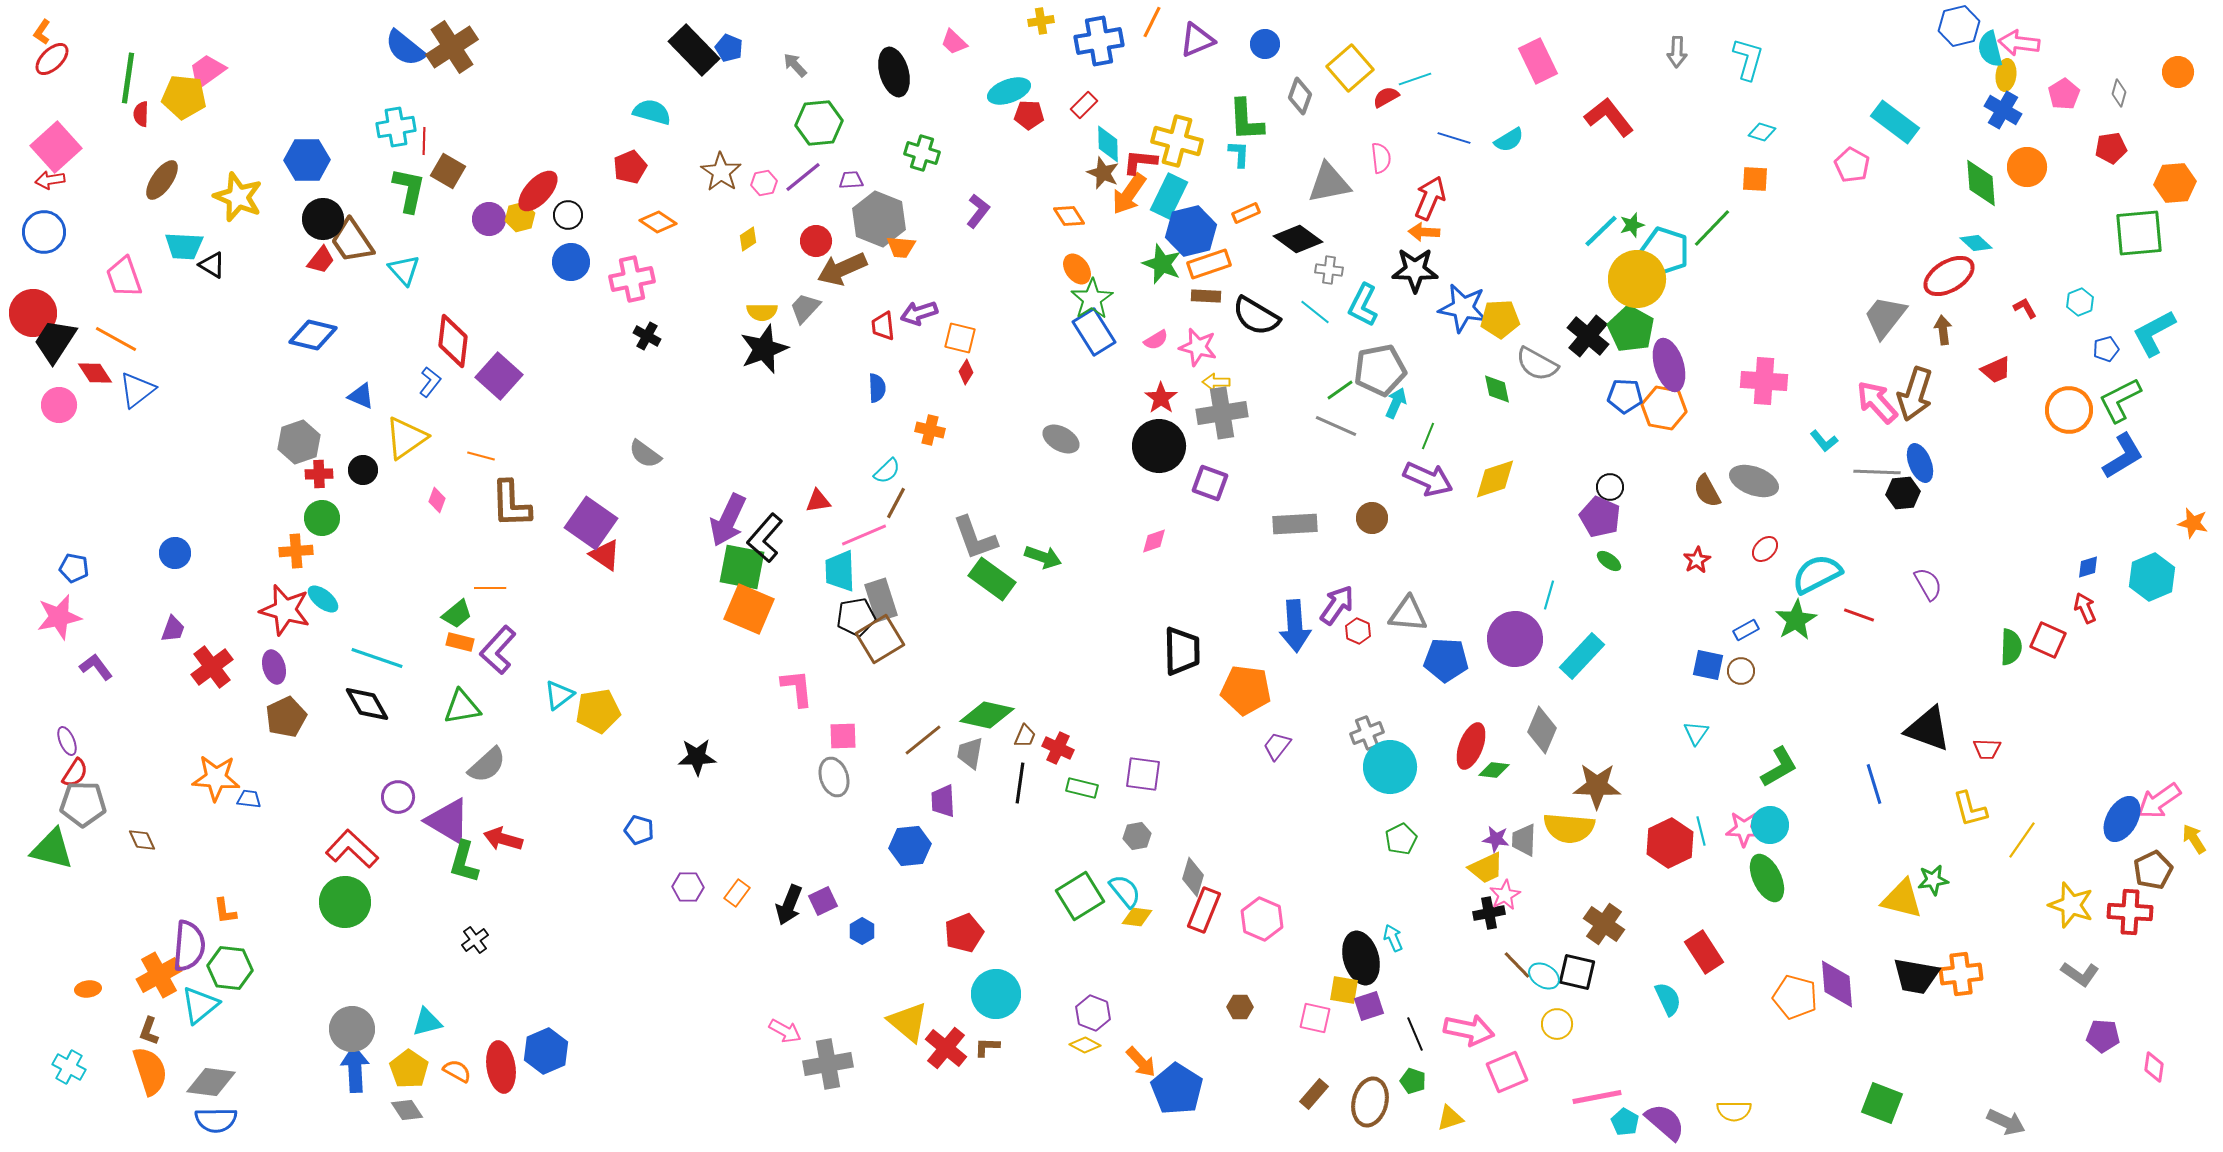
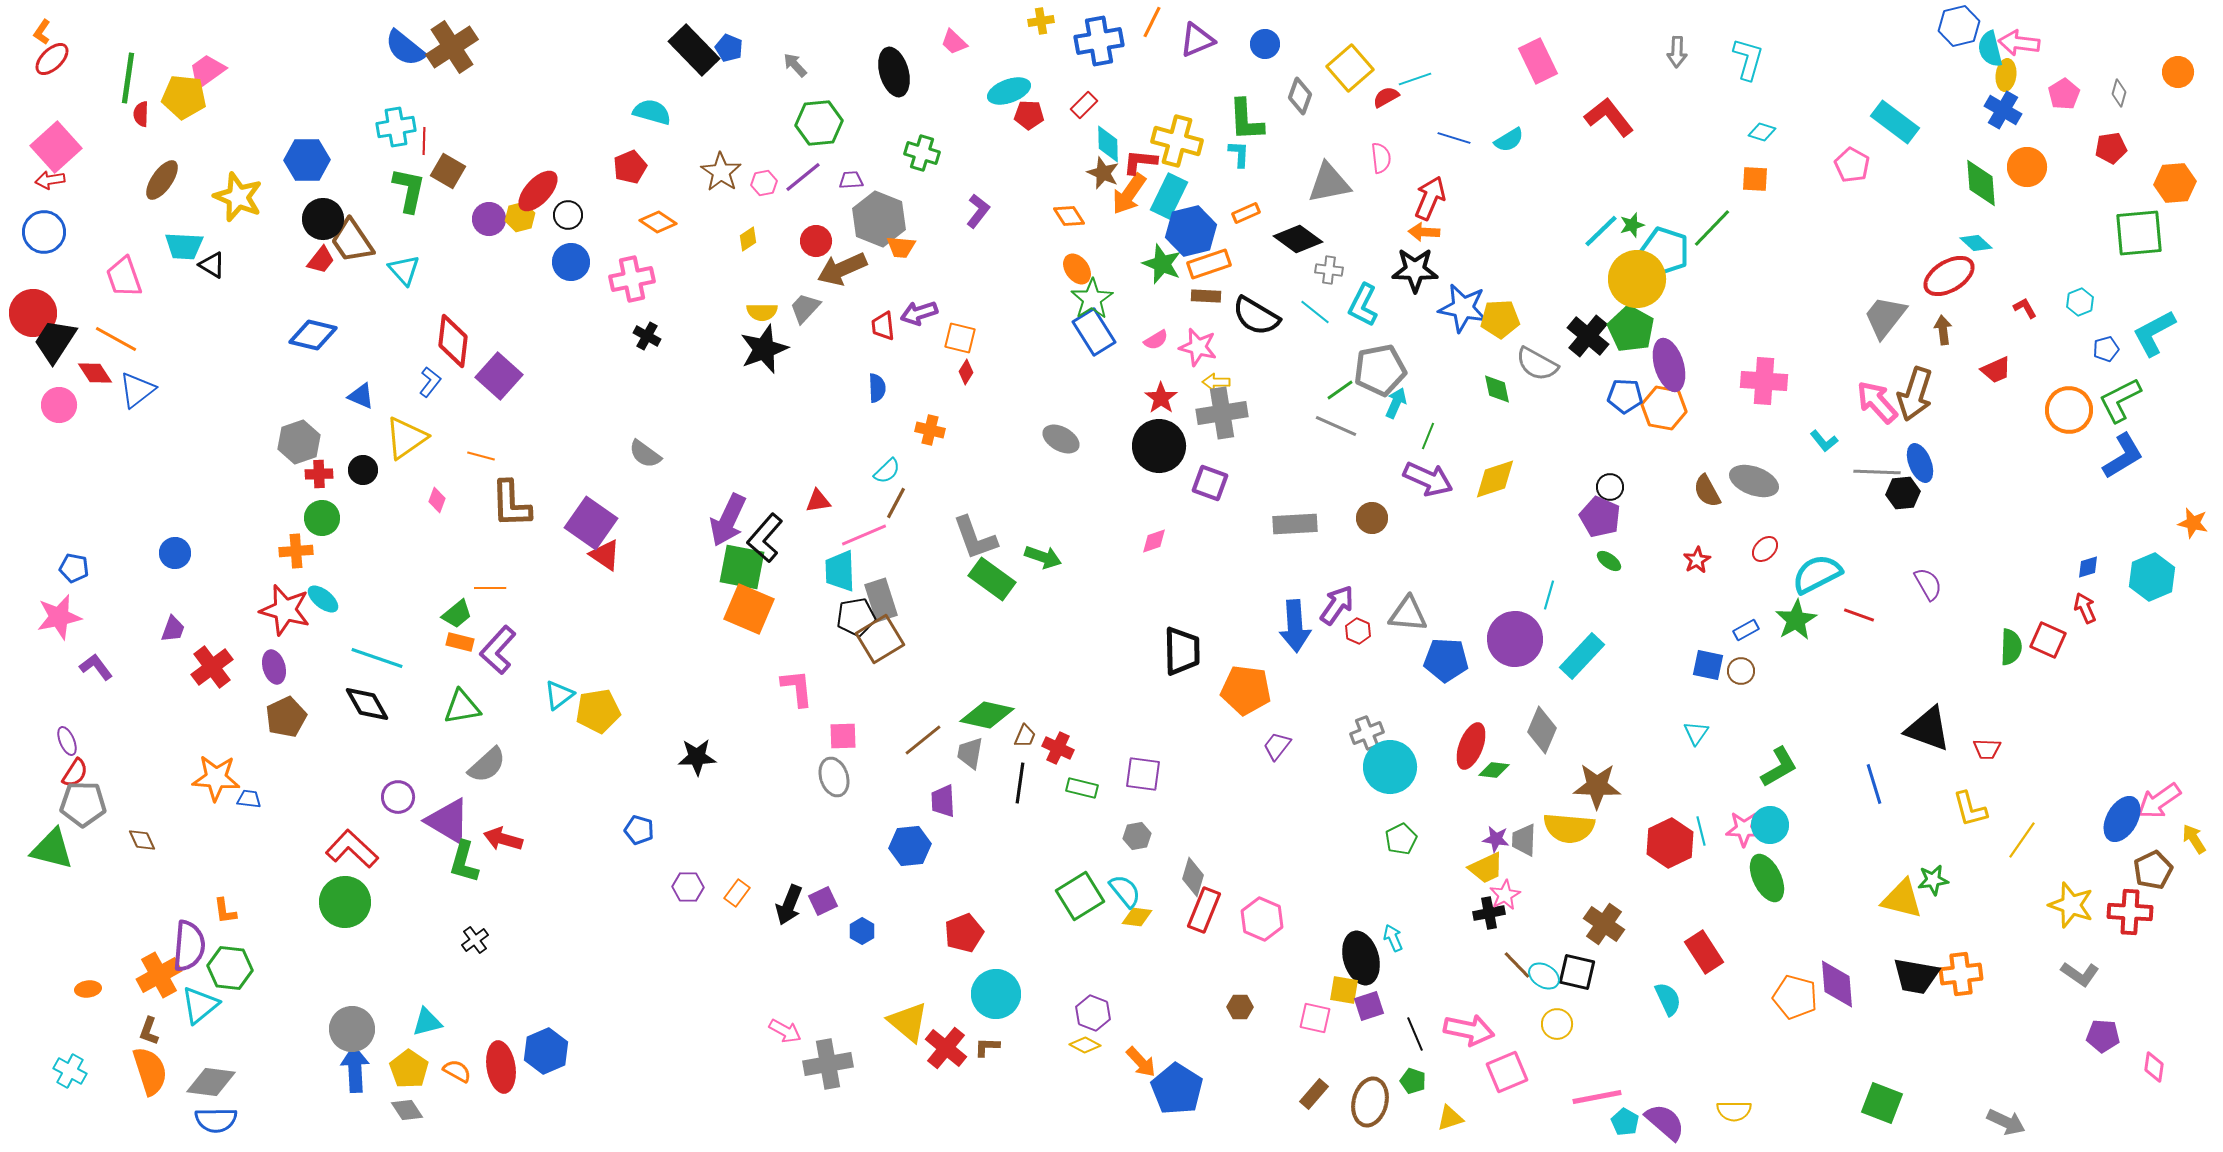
cyan cross at (69, 1067): moved 1 px right, 4 px down
